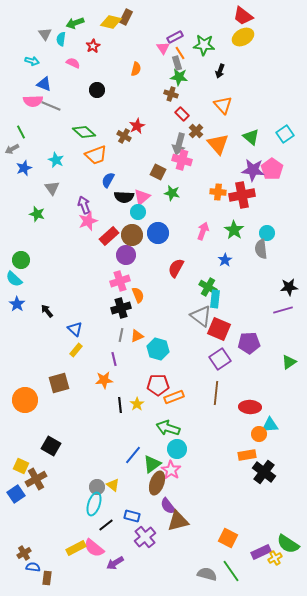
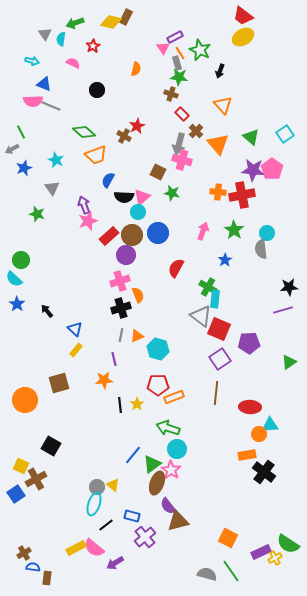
green star at (204, 45): moved 4 px left, 5 px down; rotated 20 degrees clockwise
